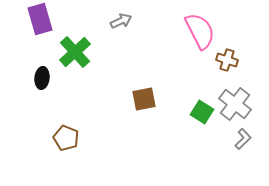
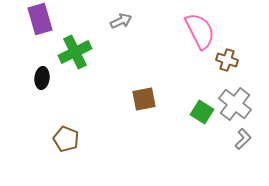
green cross: rotated 16 degrees clockwise
brown pentagon: moved 1 px down
